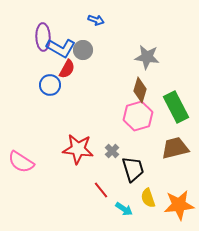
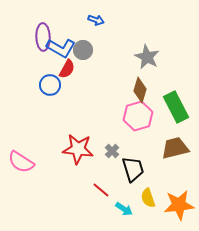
gray star: rotated 20 degrees clockwise
red line: rotated 12 degrees counterclockwise
